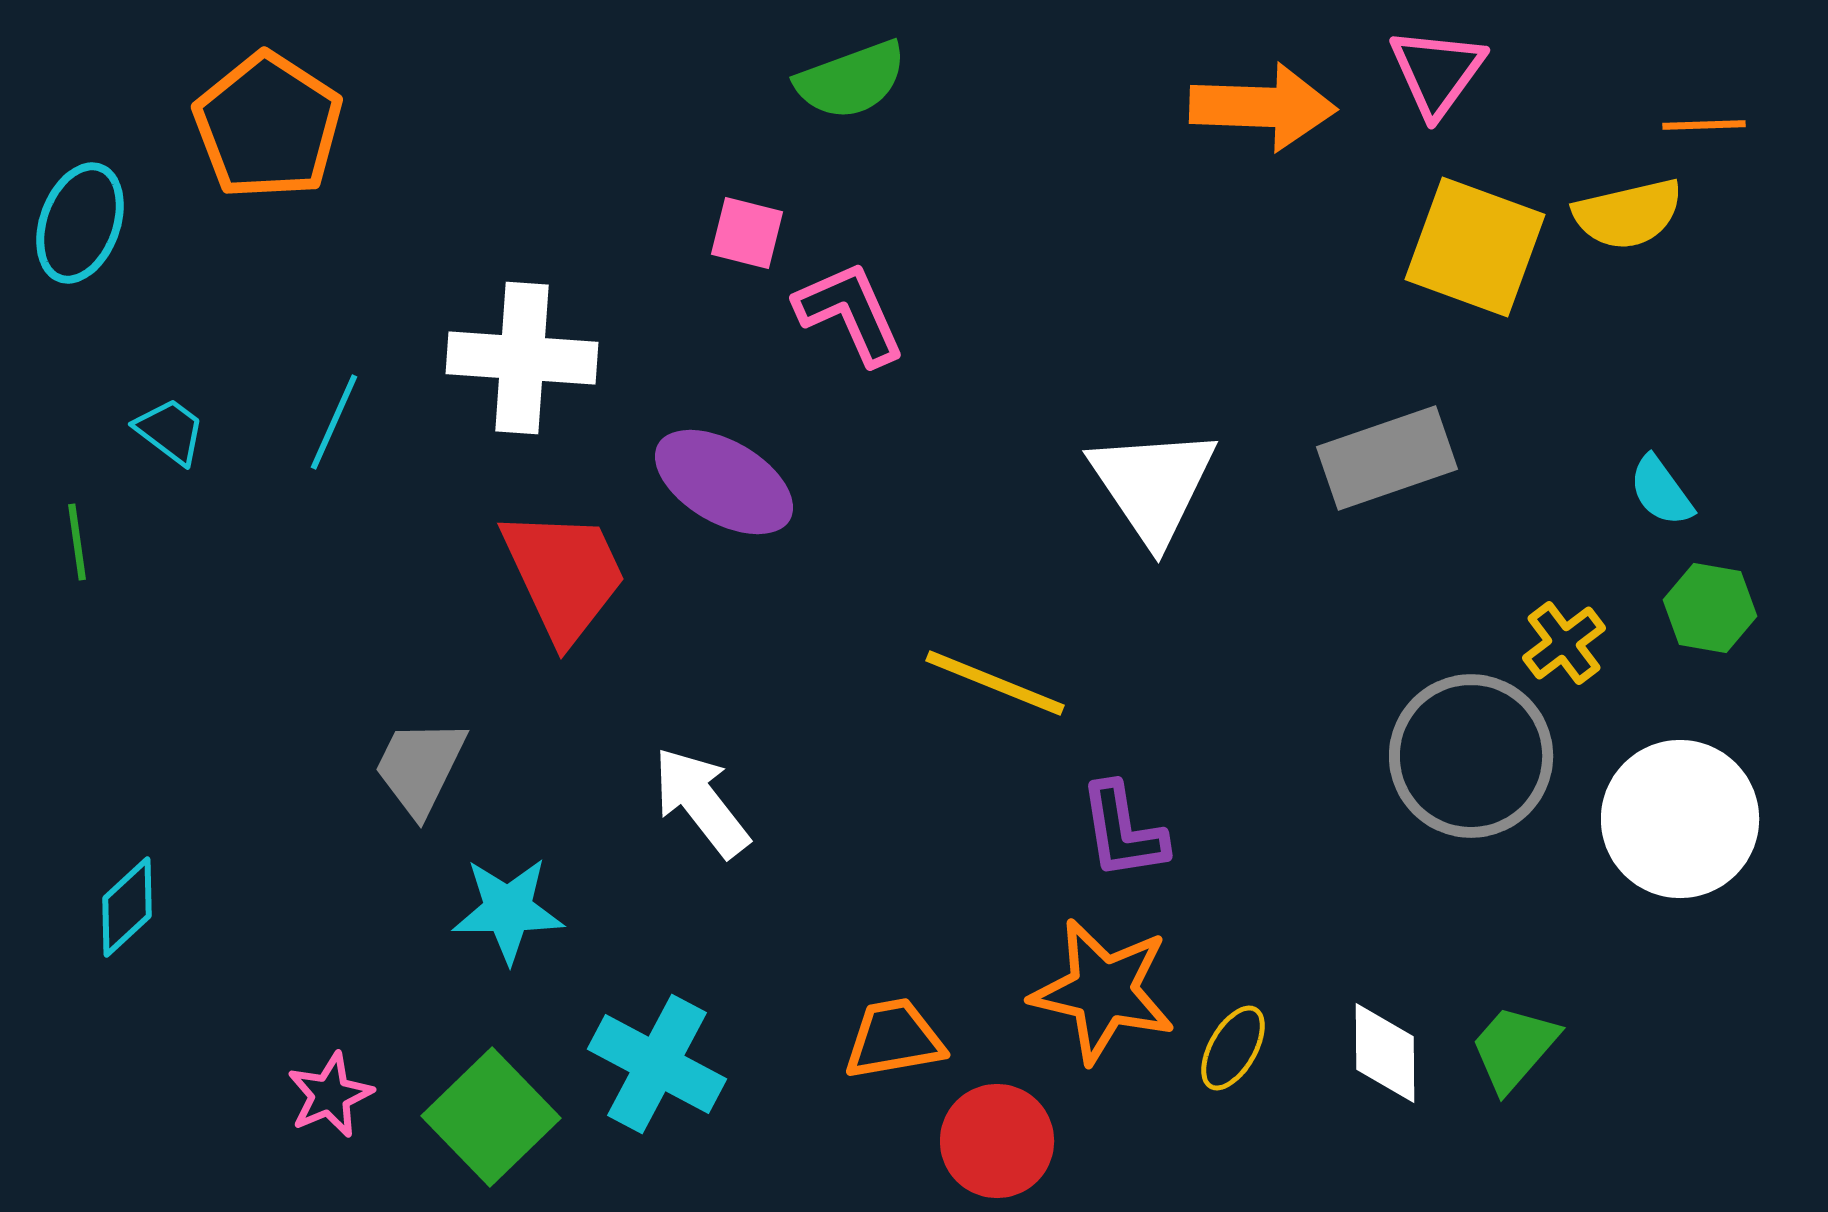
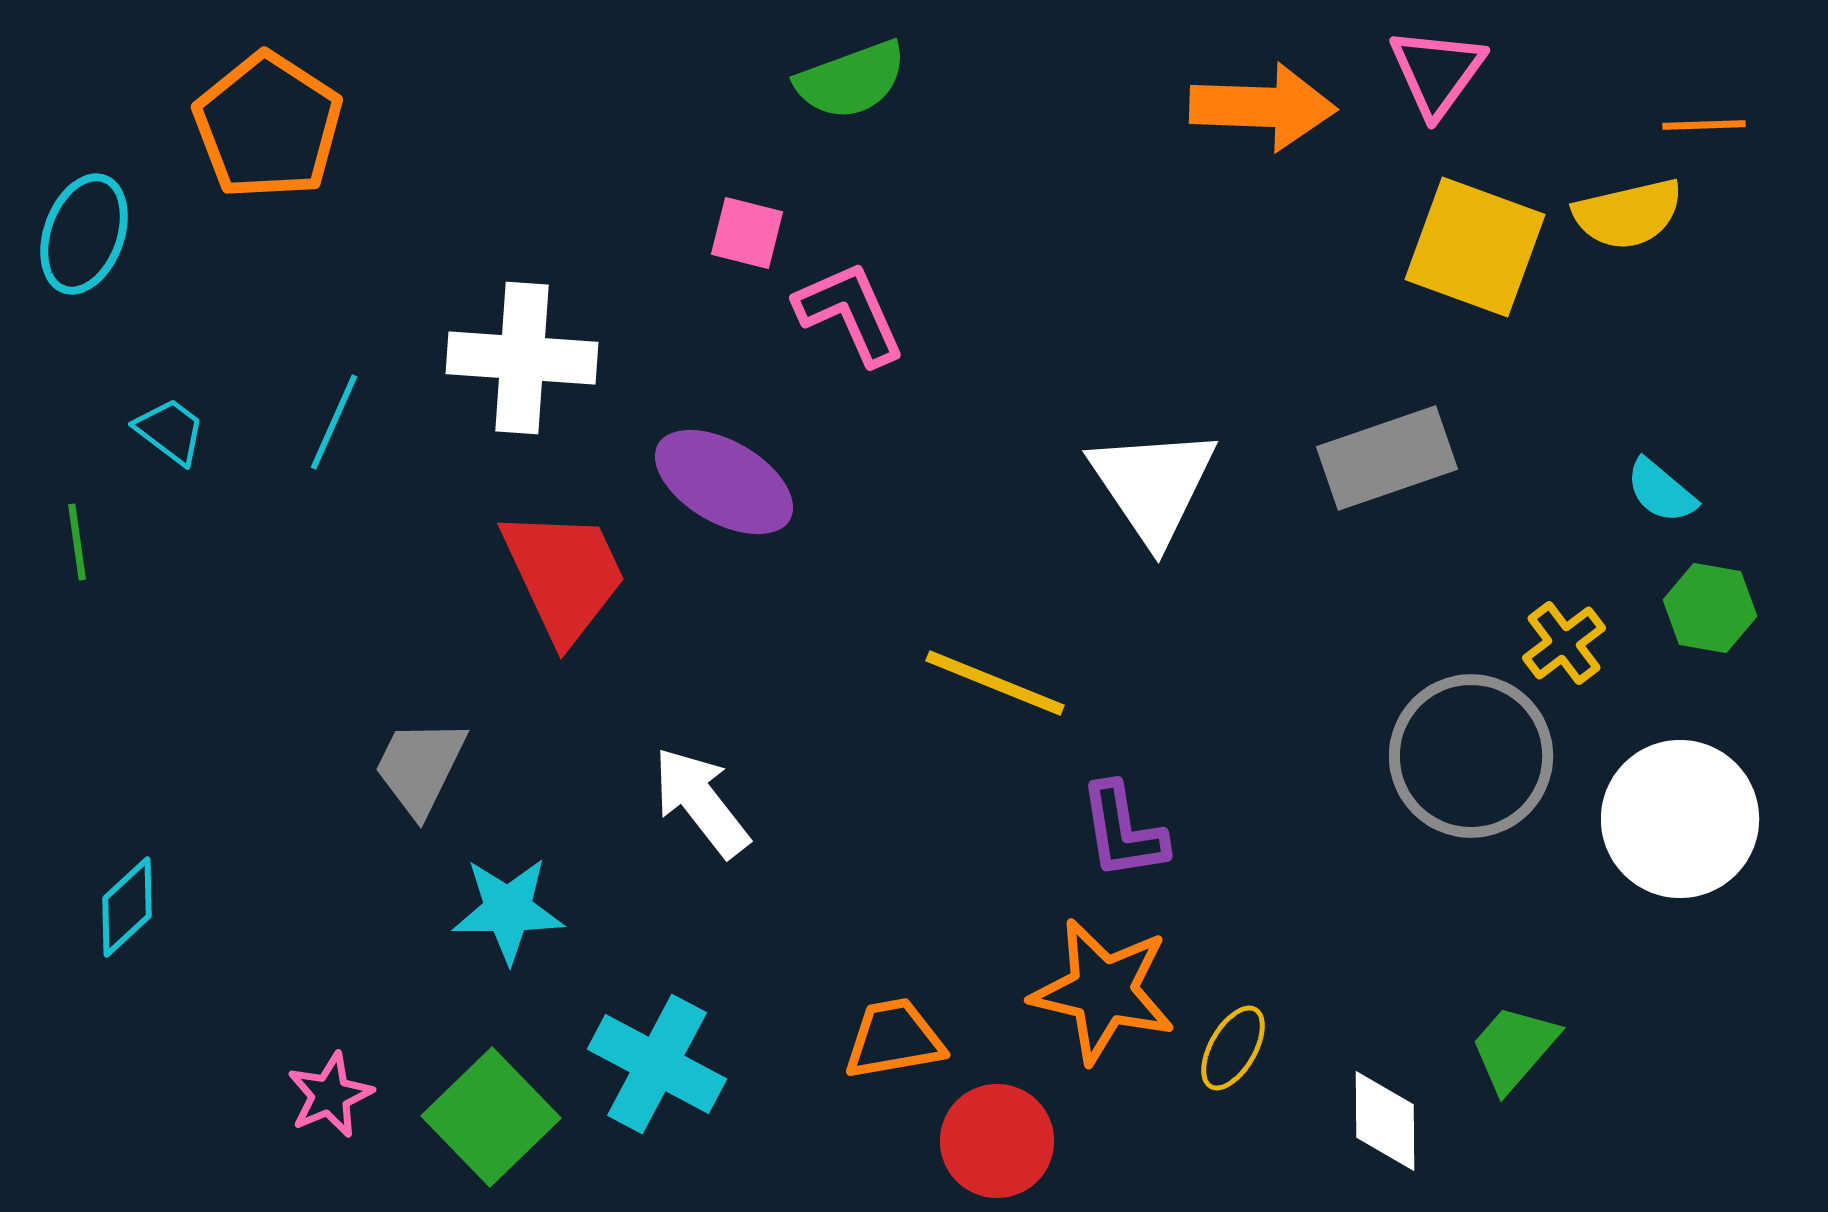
cyan ellipse: moved 4 px right, 11 px down
cyan semicircle: rotated 14 degrees counterclockwise
white diamond: moved 68 px down
